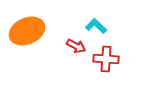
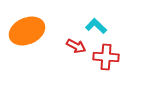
red cross: moved 2 px up
